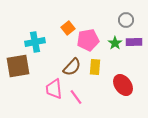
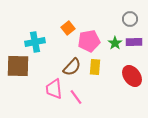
gray circle: moved 4 px right, 1 px up
pink pentagon: moved 1 px right, 1 px down
brown square: rotated 10 degrees clockwise
red ellipse: moved 9 px right, 9 px up
